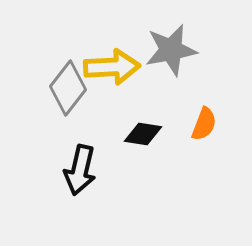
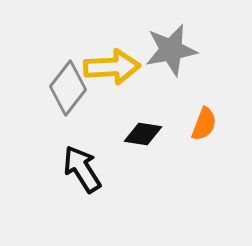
black arrow: moved 2 px right, 1 px up; rotated 135 degrees clockwise
